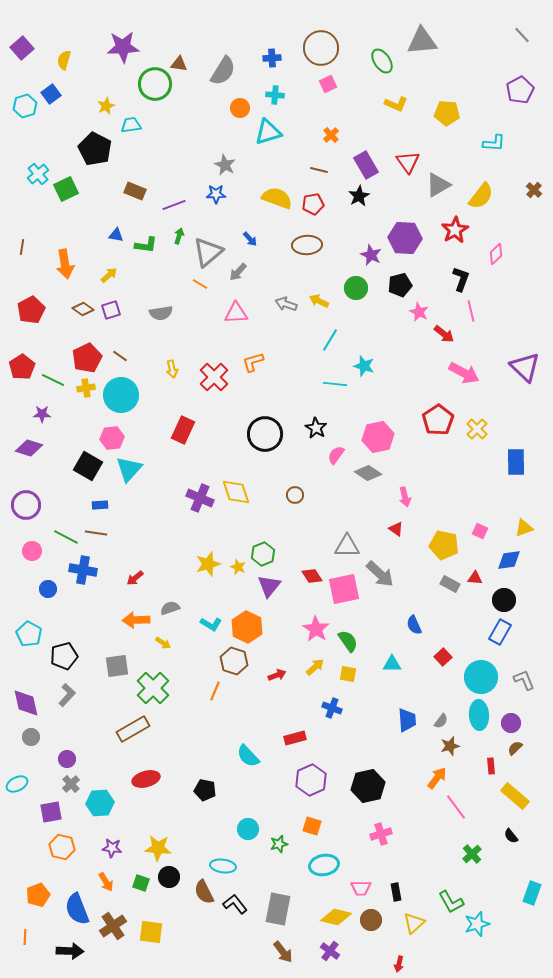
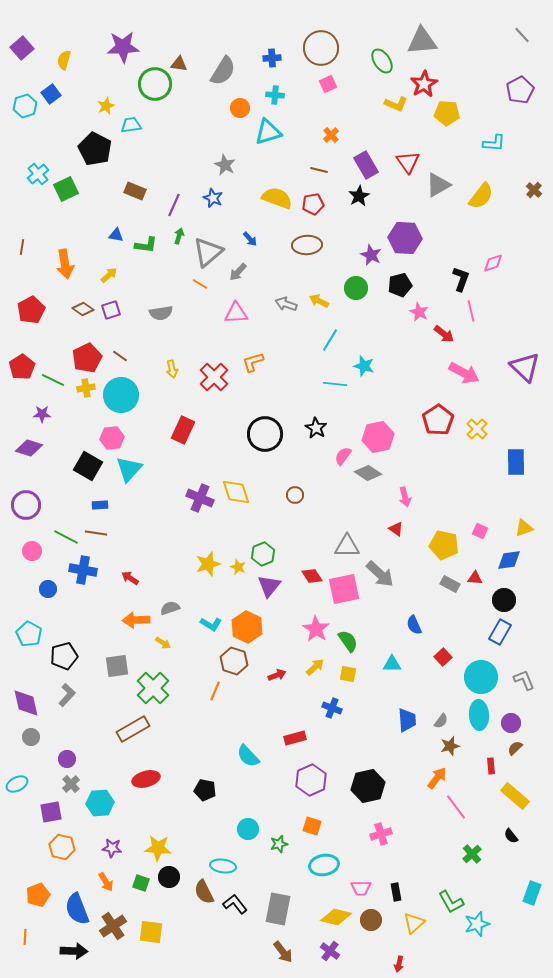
blue star at (216, 194): moved 3 px left, 4 px down; rotated 24 degrees clockwise
purple line at (174, 205): rotated 45 degrees counterclockwise
red star at (455, 230): moved 31 px left, 146 px up
pink diamond at (496, 254): moved 3 px left, 9 px down; rotated 25 degrees clockwise
pink semicircle at (336, 455): moved 7 px right, 1 px down
red arrow at (135, 578): moved 5 px left; rotated 72 degrees clockwise
black arrow at (70, 951): moved 4 px right
